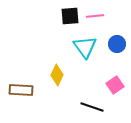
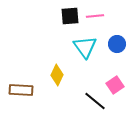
black line: moved 3 px right, 6 px up; rotated 20 degrees clockwise
